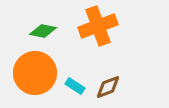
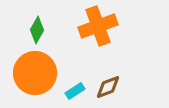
green diamond: moved 6 px left, 1 px up; rotated 72 degrees counterclockwise
cyan rectangle: moved 5 px down; rotated 66 degrees counterclockwise
